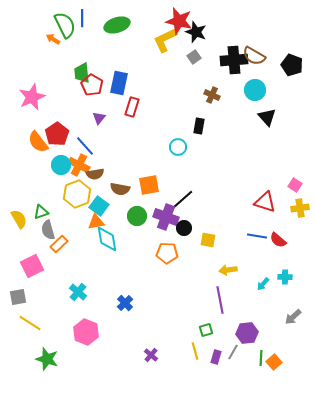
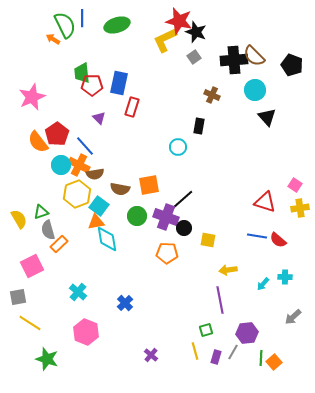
brown semicircle at (254, 56): rotated 15 degrees clockwise
red pentagon at (92, 85): rotated 30 degrees counterclockwise
purple triangle at (99, 118): rotated 24 degrees counterclockwise
